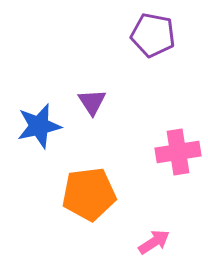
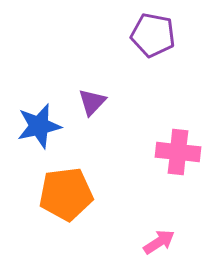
purple triangle: rotated 16 degrees clockwise
pink cross: rotated 15 degrees clockwise
orange pentagon: moved 23 px left
pink arrow: moved 5 px right
